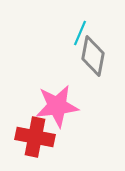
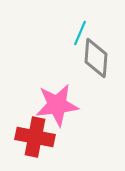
gray diamond: moved 3 px right, 2 px down; rotated 6 degrees counterclockwise
pink star: moved 1 px up
